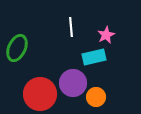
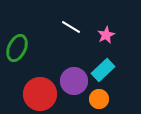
white line: rotated 54 degrees counterclockwise
cyan rectangle: moved 9 px right, 13 px down; rotated 30 degrees counterclockwise
purple circle: moved 1 px right, 2 px up
orange circle: moved 3 px right, 2 px down
